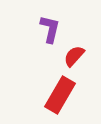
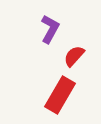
purple L-shape: rotated 16 degrees clockwise
